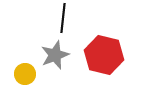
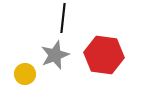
red hexagon: rotated 6 degrees counterclockwise
